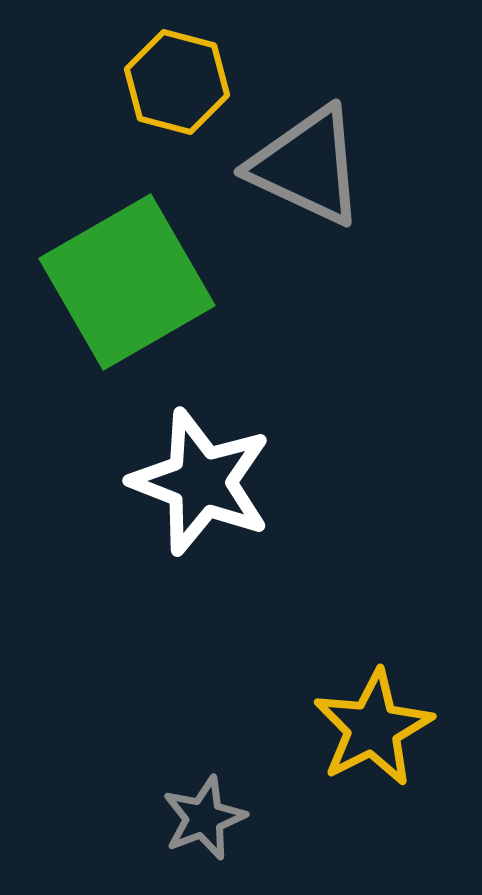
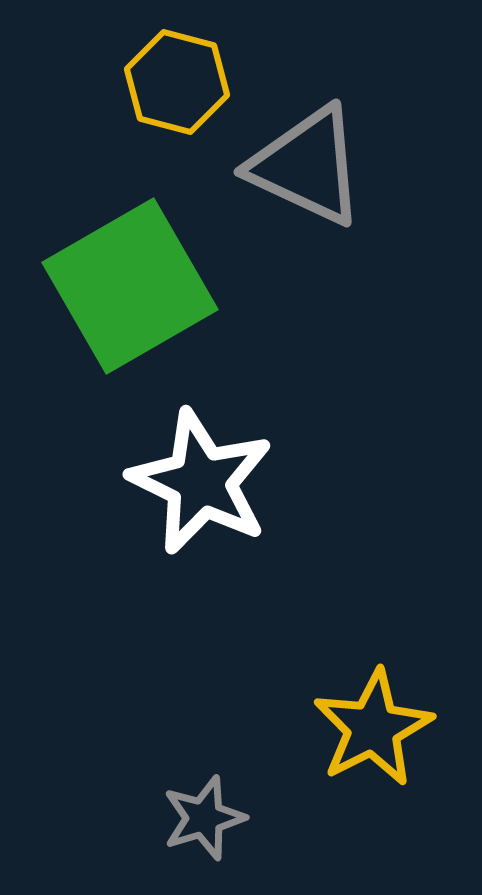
green square: moved 3 px right, 4 px down
white star: rotated 5 degrees clockwise
gray star: rotated 4 degrees clockwise
